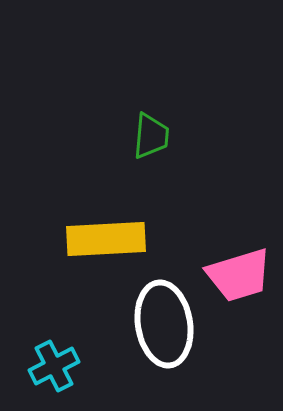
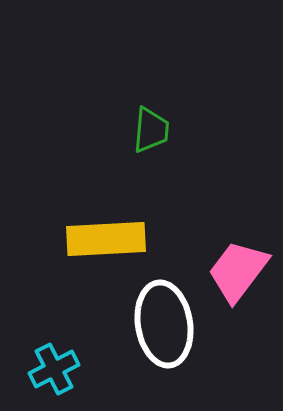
green trapezoid: moved 6 px up
pink trapezoid: moved 1 px left, 4 px up; rotated 144 degrees clockwise
cyan cross: moved 3 px down
